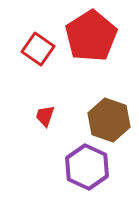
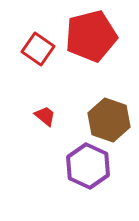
red pentagon: rotated 18 degrees clockwise
red trapezoid: rotated 110 degrees clockwise
purple hexagon: moved 1 px right, 1 px up
